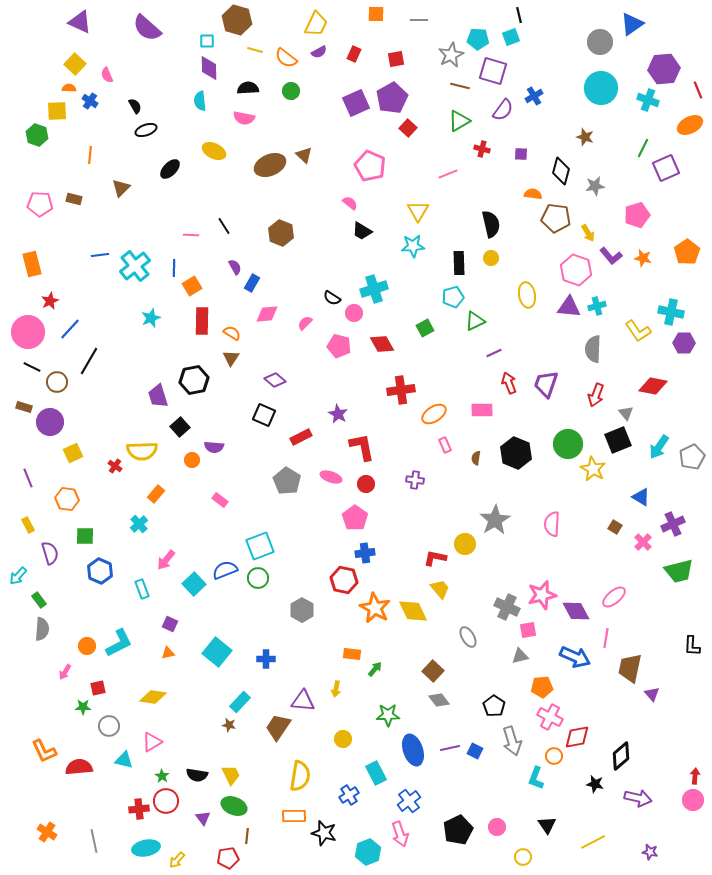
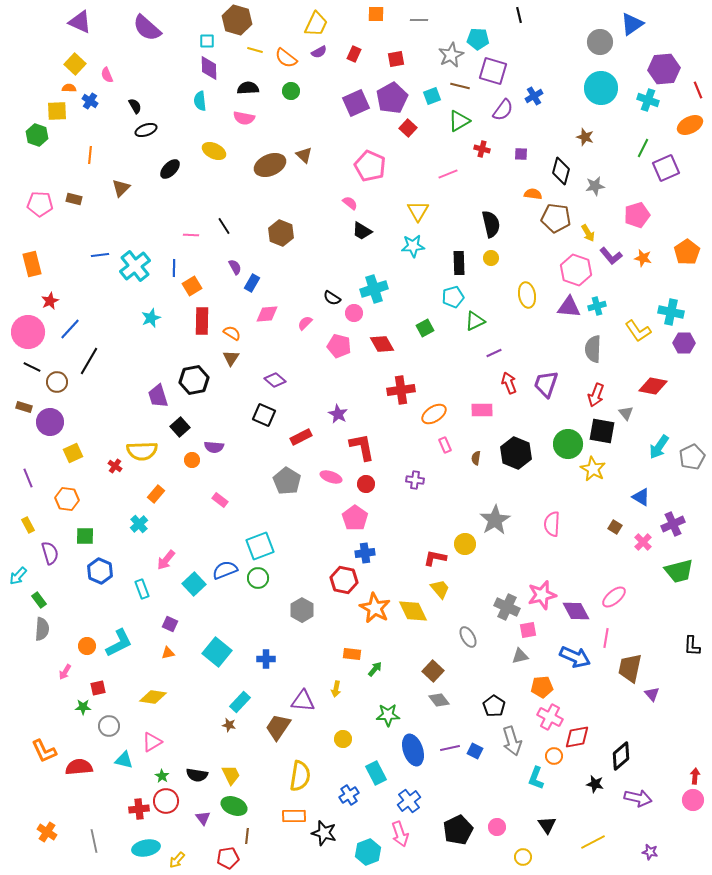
cyan square at (511, 37): moved 79 px left, 59 px down
black square at (618, 440): moved 16 px left, 9 px up; rotated 32 degrees clockwise
